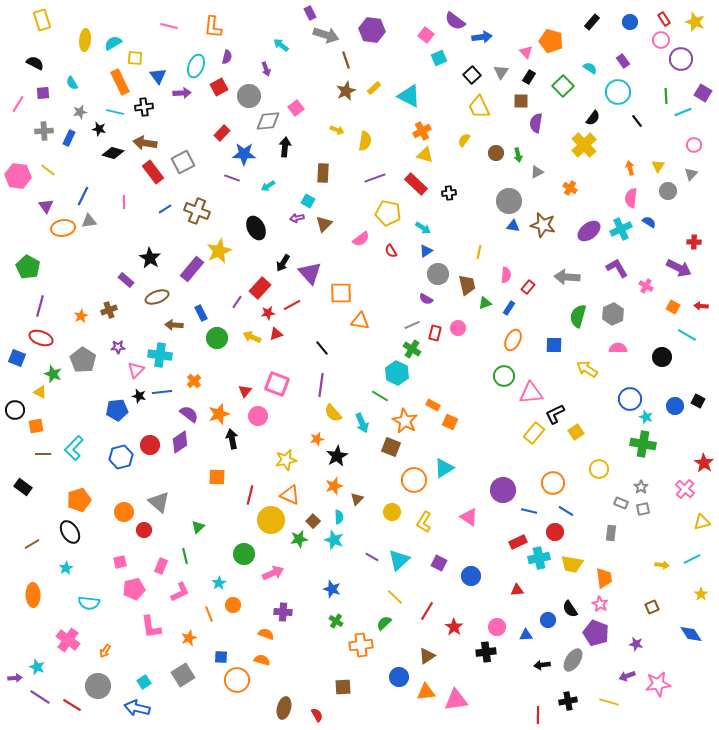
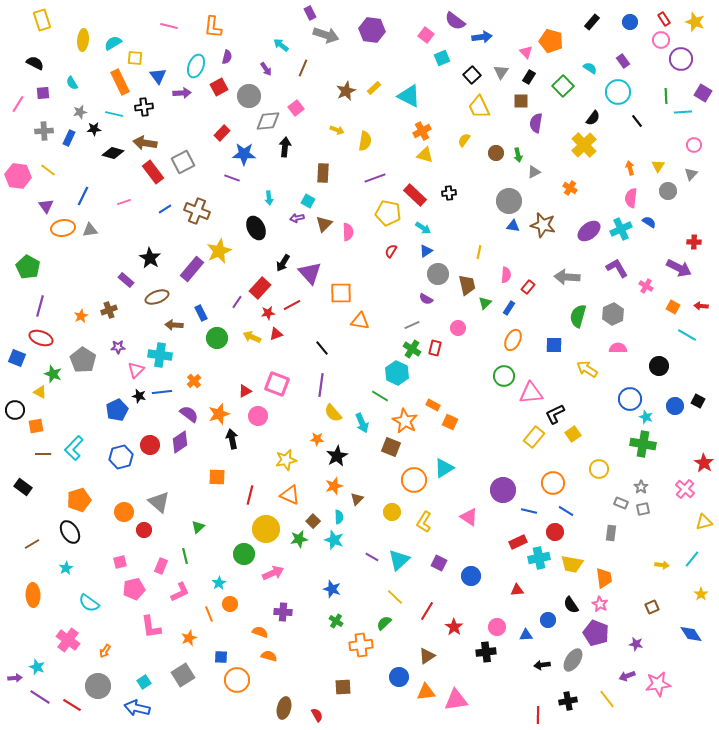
yellow ellipse at (85, 40): moved 2 px left
cyan square at (439, 58): moved 3 px right
brown line at (346, 60): moved 43 px left, 8 px down; rotated 42 degrees clockwise
purple arrow at (266, 69): rotated 16 degrees counterclockwise
cyan line at (115, 112): moved 1 px left, 2 px down
cyan line at (683, 112): rotated 18 degrees clockwise
black star at (99, 129): moved 5 px left; rotated 16 degrees counterclockwise
gray triangle at (537, 172): moved 3 px left
red rectangle at (416, 184): moved 1 px left, 11 px down
cyan arrow at (268, 186): moved 1 px right, 12 px down; rotated 64 degrees counterclockwise
pink line at (124, 202): rotated 72 degrees clockwise
gray triangle at (89, 221): moved 1 px right, 9 px down
pink semicircle at (361, 239): moved 13 px left, 7 px up; rotated 54 degrees counterclockwise
red semicircle at (391, 251): rotated 64 degrees clockwise
green triangle at (485, 303): rotated 24 degrees counterclockwise
red rectangle at (435, 333): moved 15 px down
black circle at (662, 357): moved 3 px left, 9 px down
red triangle at (245, 391): rotated 24 degrees clockwise
blue pentagon at (117, 410): rotated 20 degrees counterclockwise
yellow square at (576, 432): moved 3 px left, 2 px down
yellow rectangle at (534, 433): moved 4 px down
orange star at (317, 439): rotated 16 degrees clockwise
yellow circle at (271, 520): moved 5 px left, 9 px down
yellow triangle at (702, 522): moved 2 px right
cyan line at (692, 559): rotated 24 degrees counterclockwise
cyan semicircle at (89, 603): rotated 30 degrees clockwise
orange circle at (233, 605): moved 3 px left, 1 px up
black semicircle at (570, 609): moved 1 px right, 4 px up
orange semicircle at (266, 634): moved 6 px left, 2 px up
orange semicircle at (262, 660): moved 7 px right, 4 px up
yellow line at (609, 702): moved 2 px left, 3 px up; rotated 36 degrees clockwise
